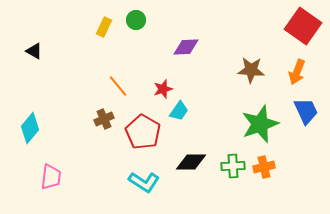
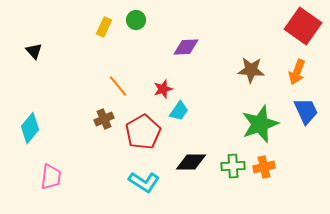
black triangle: rotated 18 degrees clockwise
red pentagon: rotated 12 degrees clockwise
